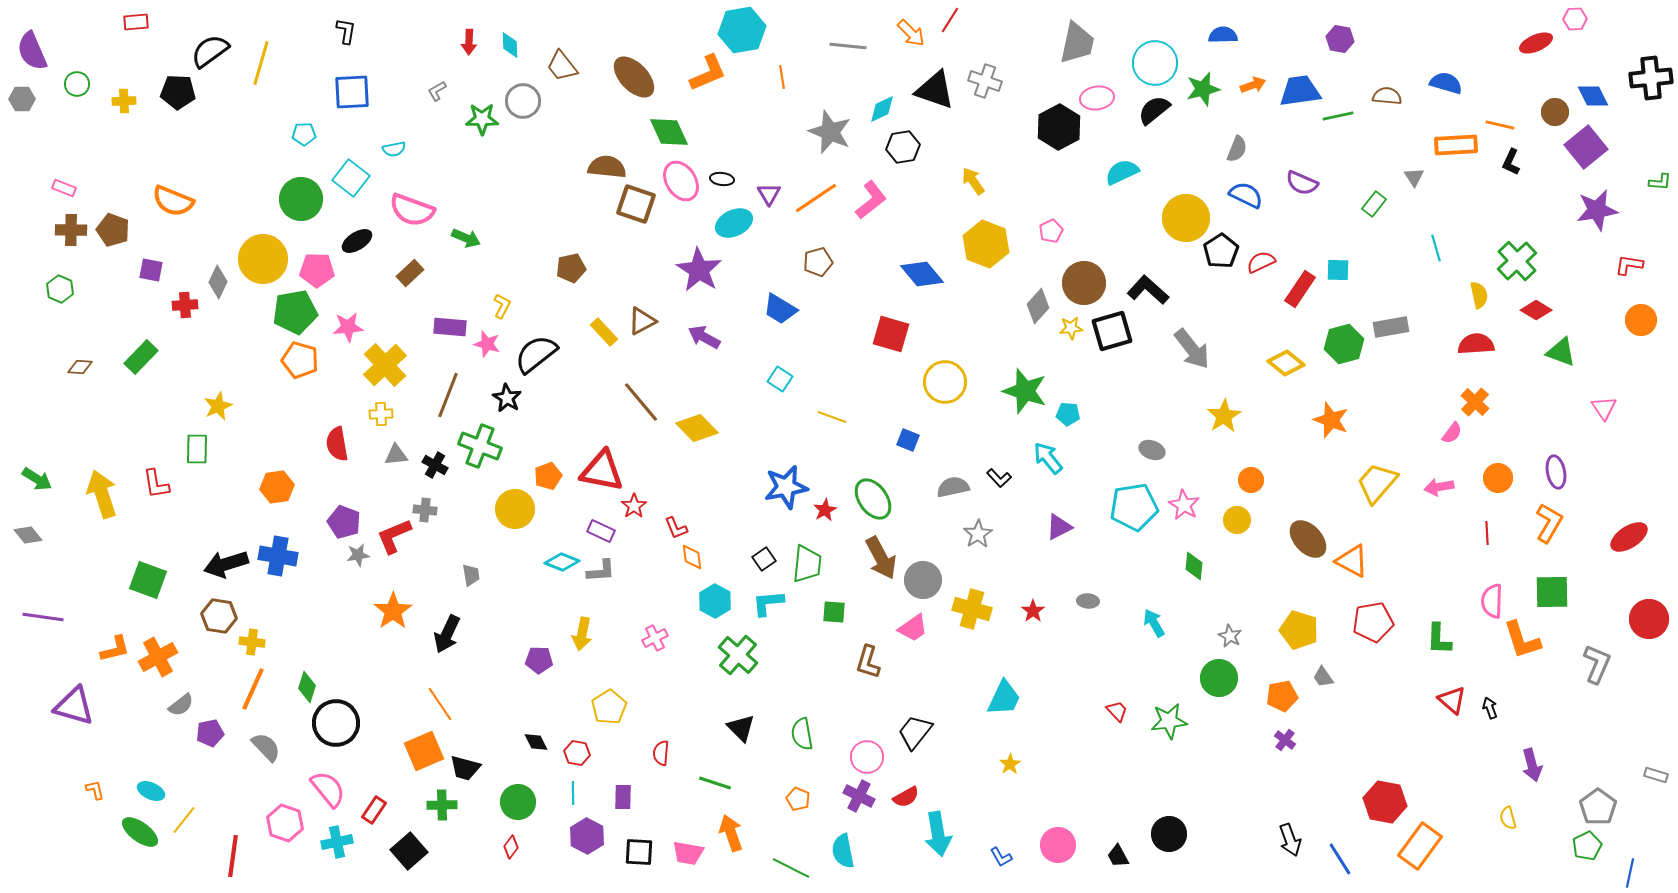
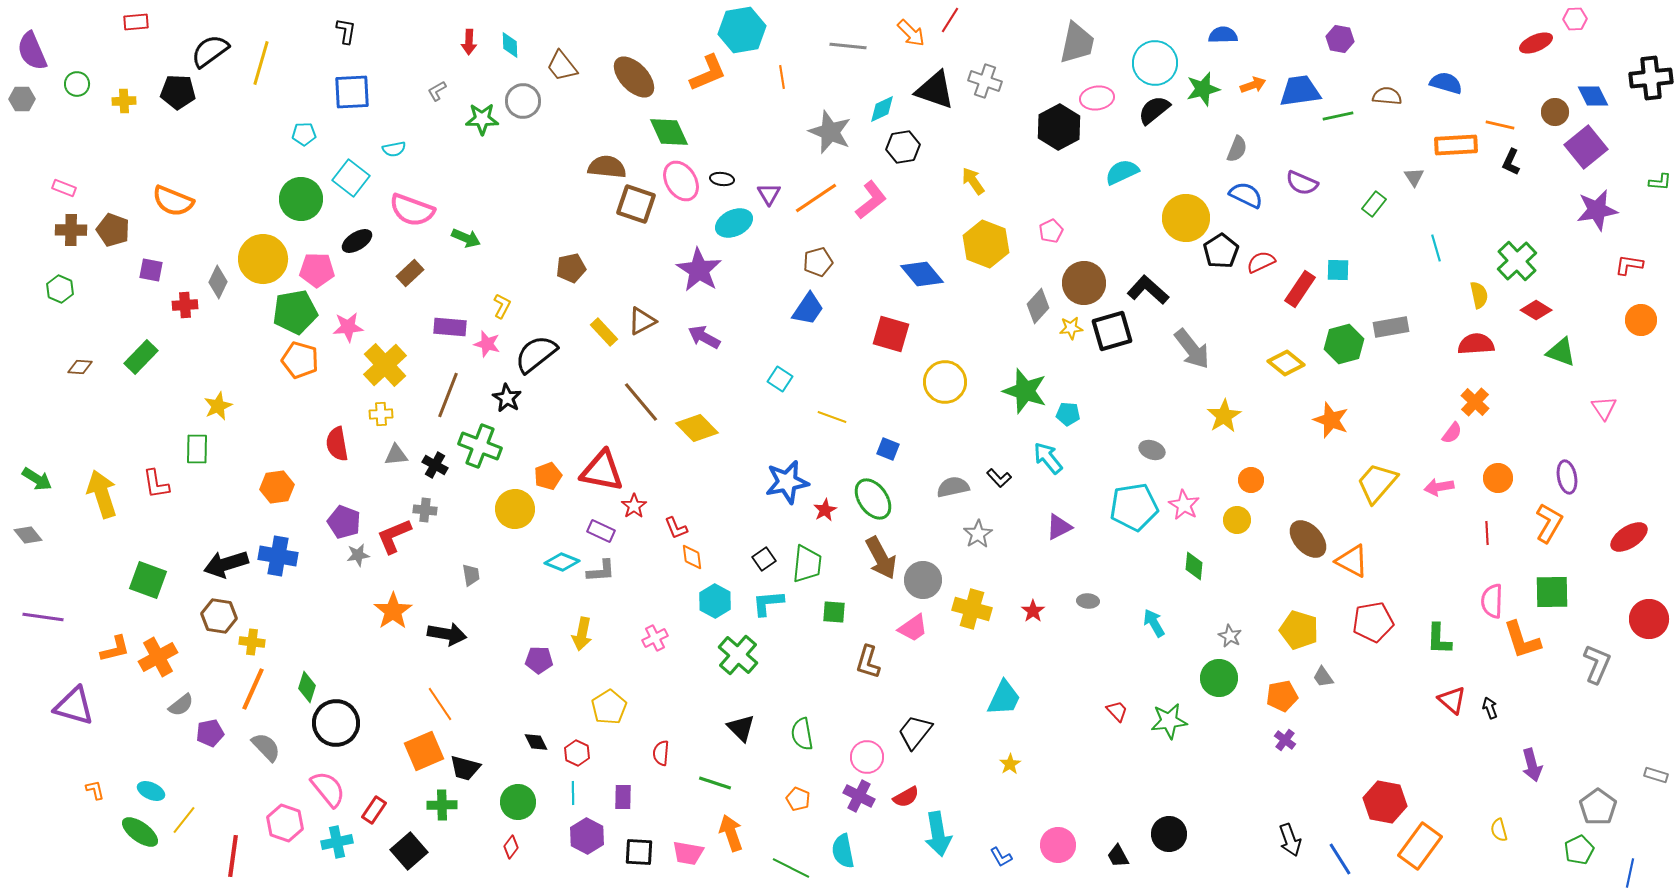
blue trapezoid at (780, 309): moved 28 px right; rotated 87 degrees counterclockwise
blue square at (908, 440): moved 20 px left, 9 px down
purple ellipse at (1556, 472): moved 11 px right, 5 px down
blue star at (786, 487): moved 1 px right, 5 px up
black arrow at (447, 634): rotated 105 degrees counterclockwise
red hexagon at (577, 753): rotated 15 degrees clockwise
yellow semicircle at (1508, 818): moved 9 px left, 12 px down
green pentagon at (1587, 846): moved 8 px left, 4 px down
